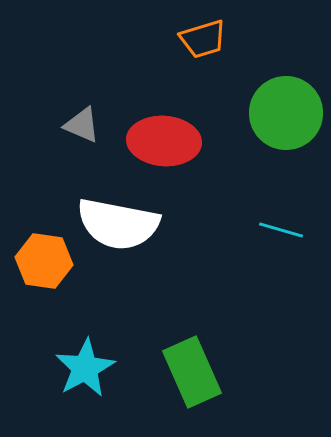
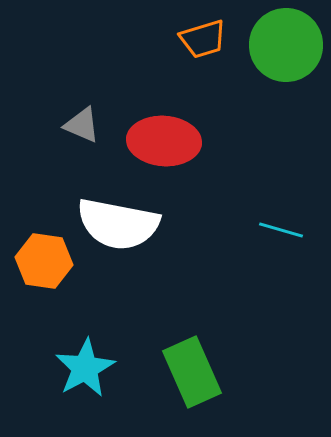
green circle: moved 68 px up
